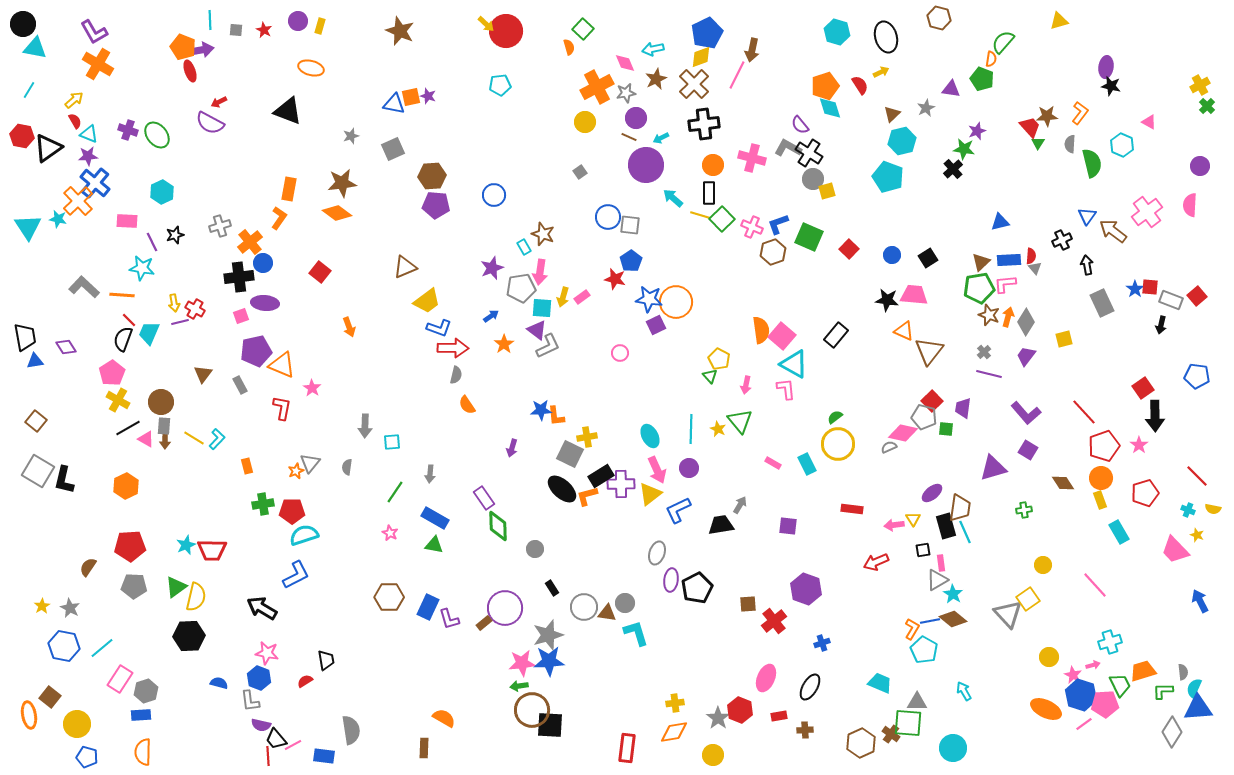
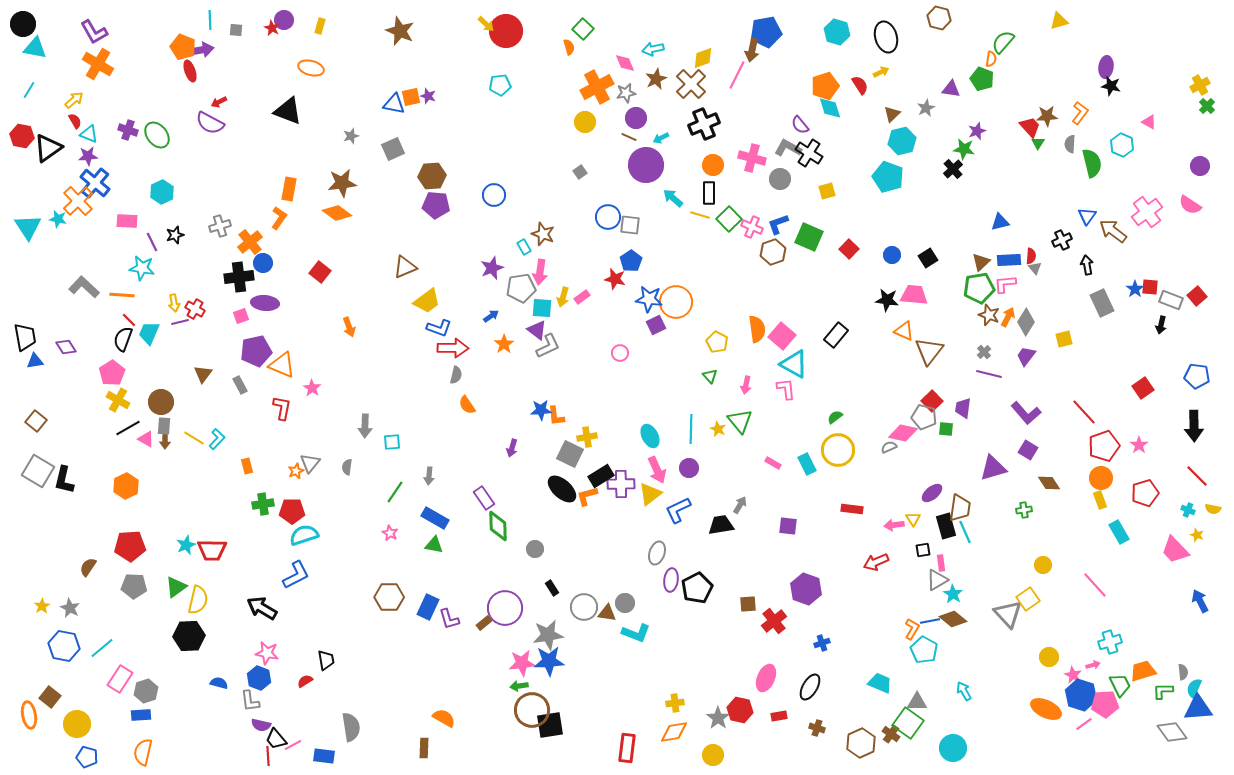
purple circle at (298, 21): moved 14 px left, 1 px up
red star at (264, 30): moved 8 px right, 2 px up
blue pentagon at (707, 33): moved 59 px right, 1 px up; rotated 16 degrees clockwise
yellow diamond at (701, 57): moved 2 px right, 1 px down
brown cross at (694, 84): moved 3 px left
black cross at (704, 124): rotated 16 degrees counterclockwise
gray circle at (813, 179): moved 33 px left
pink semicircle at (1190, 205): rotated 60 degrees counterclockwise
green square at (722, 219): moved 7 px right
orange arrow at (1008, 317): rotated 12 degrees clockwise
orange semicircle at (761, 330): moved 4 px left, 1 px up
yellow pentagon at (719, 359): moved 2 px left, 17 px up
black arrow at (1155, 416): moved 39 px right, 10 px down
yellow circle at (838, 444): moved 6 px down
gray arrow at (430, 474): moved 1 px left, 2 px down
brown diamond at (1063, 483): moved 14 px left
yellow semicircle at (196, 597): moved 2 px right, 3 px down
cyan L-shape at (636, 633): rotated 128 degrees clockwise
gray star at (548, 635): rotated 8 degrees clockwise
red hexagon at (740, 710): rotated 10 degrees counterclockwise
green square at (908, 723): rotated 32 degrees clockwise
black square at (550, 725): rotated 12 degrees counterclockwise
gray semicircle at (351, 730): moved 3 px up
brown cross at (805, 730): moved 12 px right, 2 px up; rotated 21 degrees clockwise
gray diamond at (1172, 732): rotated 68 degrees counterclockwise
orange semicircle at (143, 752): rotated 12 degrees clockwise
